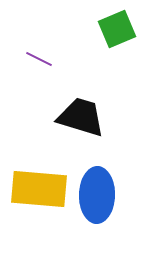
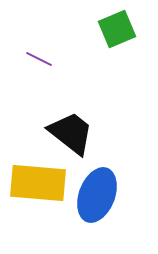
black trapezoid: moved 10 px left, 16 px down; rotated 21 degrees clockwise
yellow rectangle: moved 1 px left, 6 px up
blue ellipse: rotated 20 degrees clockwise
